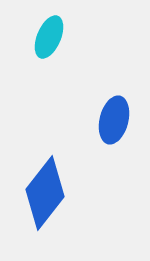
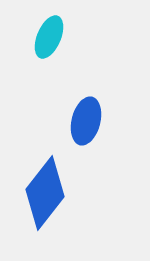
blue ellipse: moved 28 px left, 1 px down
